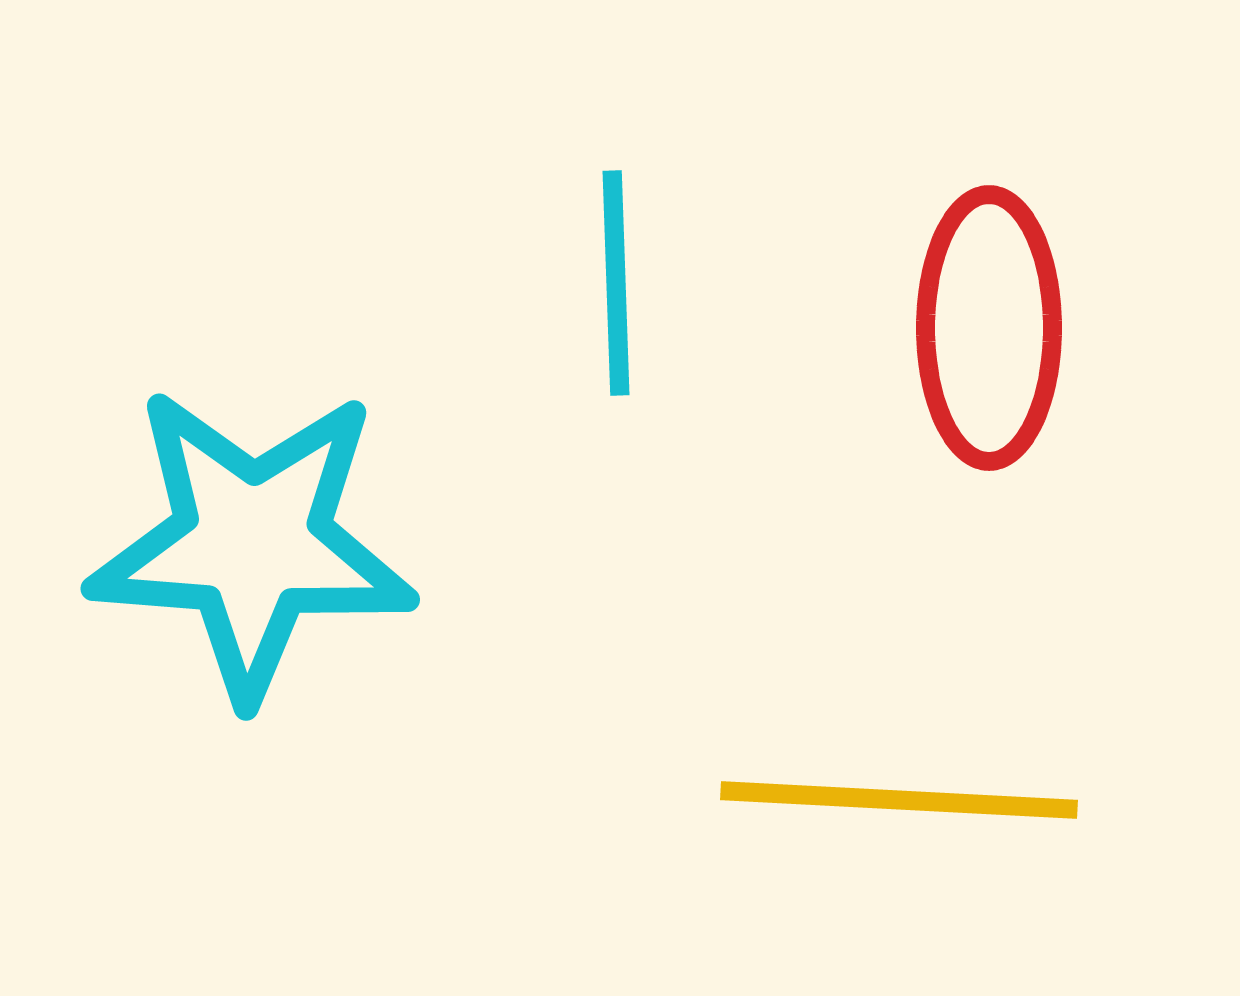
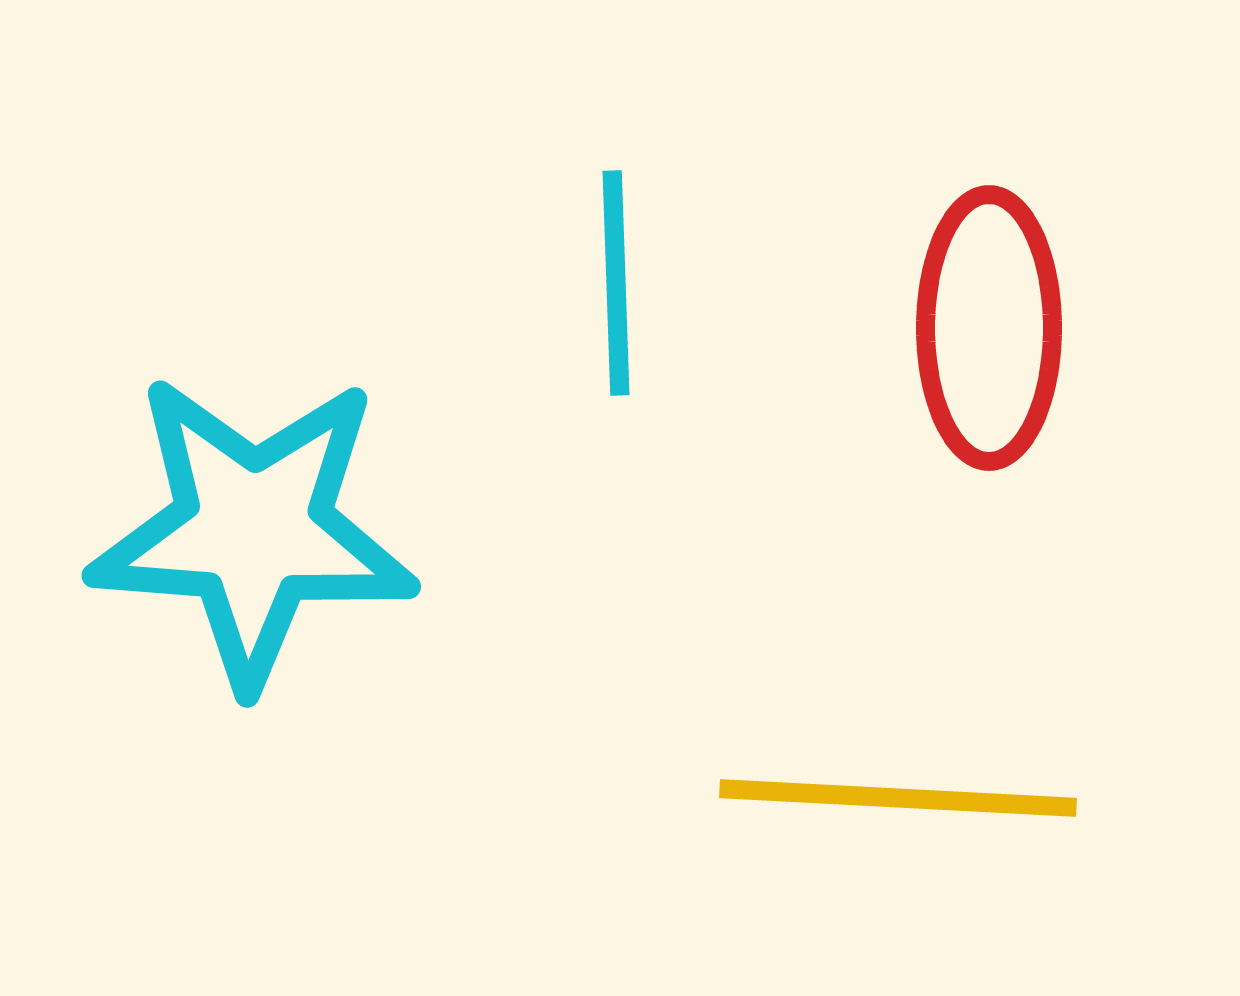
cyan star: moved 1 px right, 13 px up
yellow line: moved 1 px left, 2 px up
